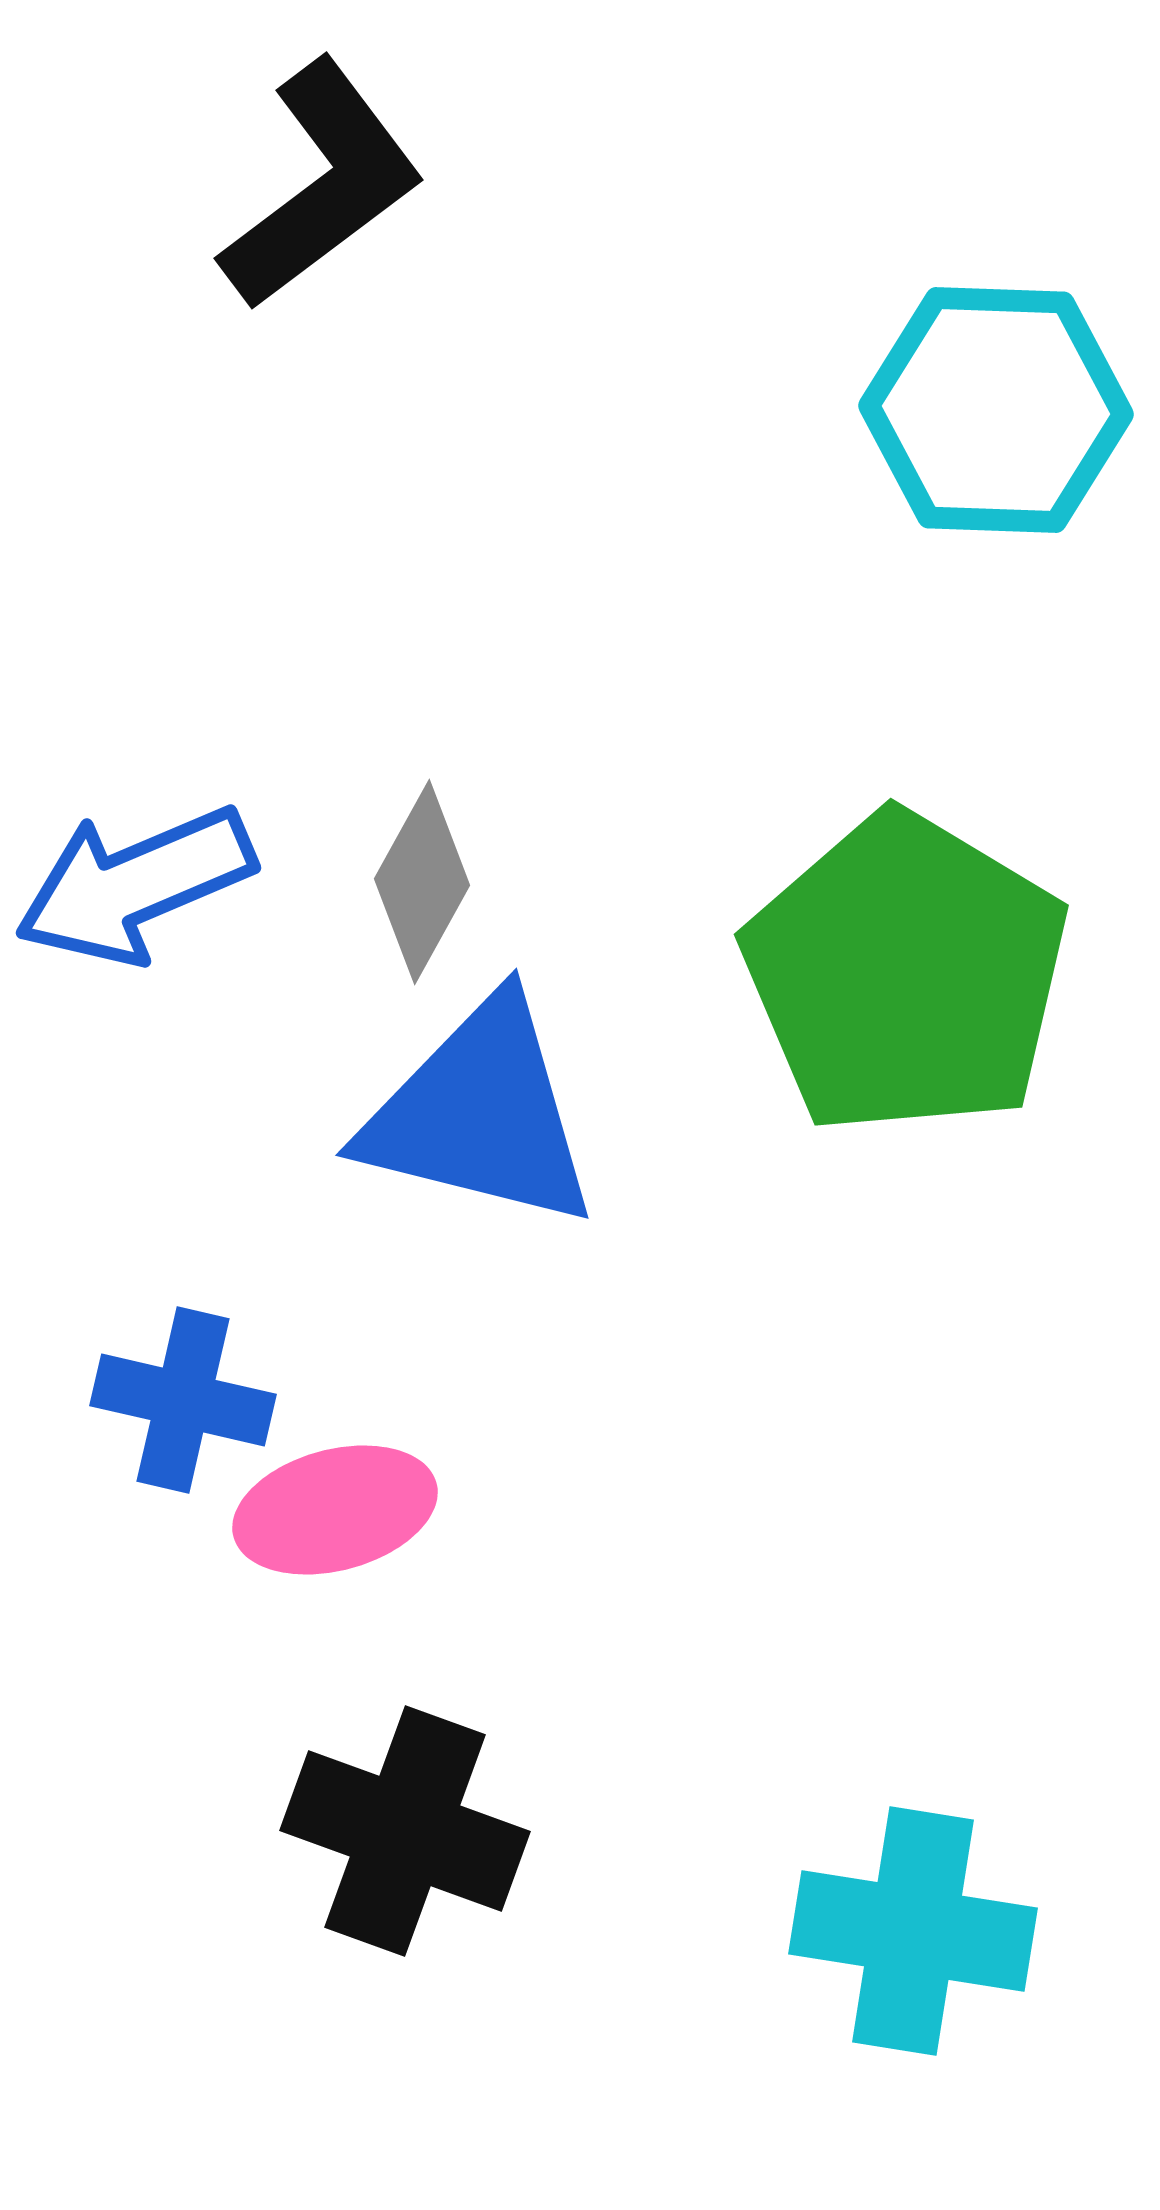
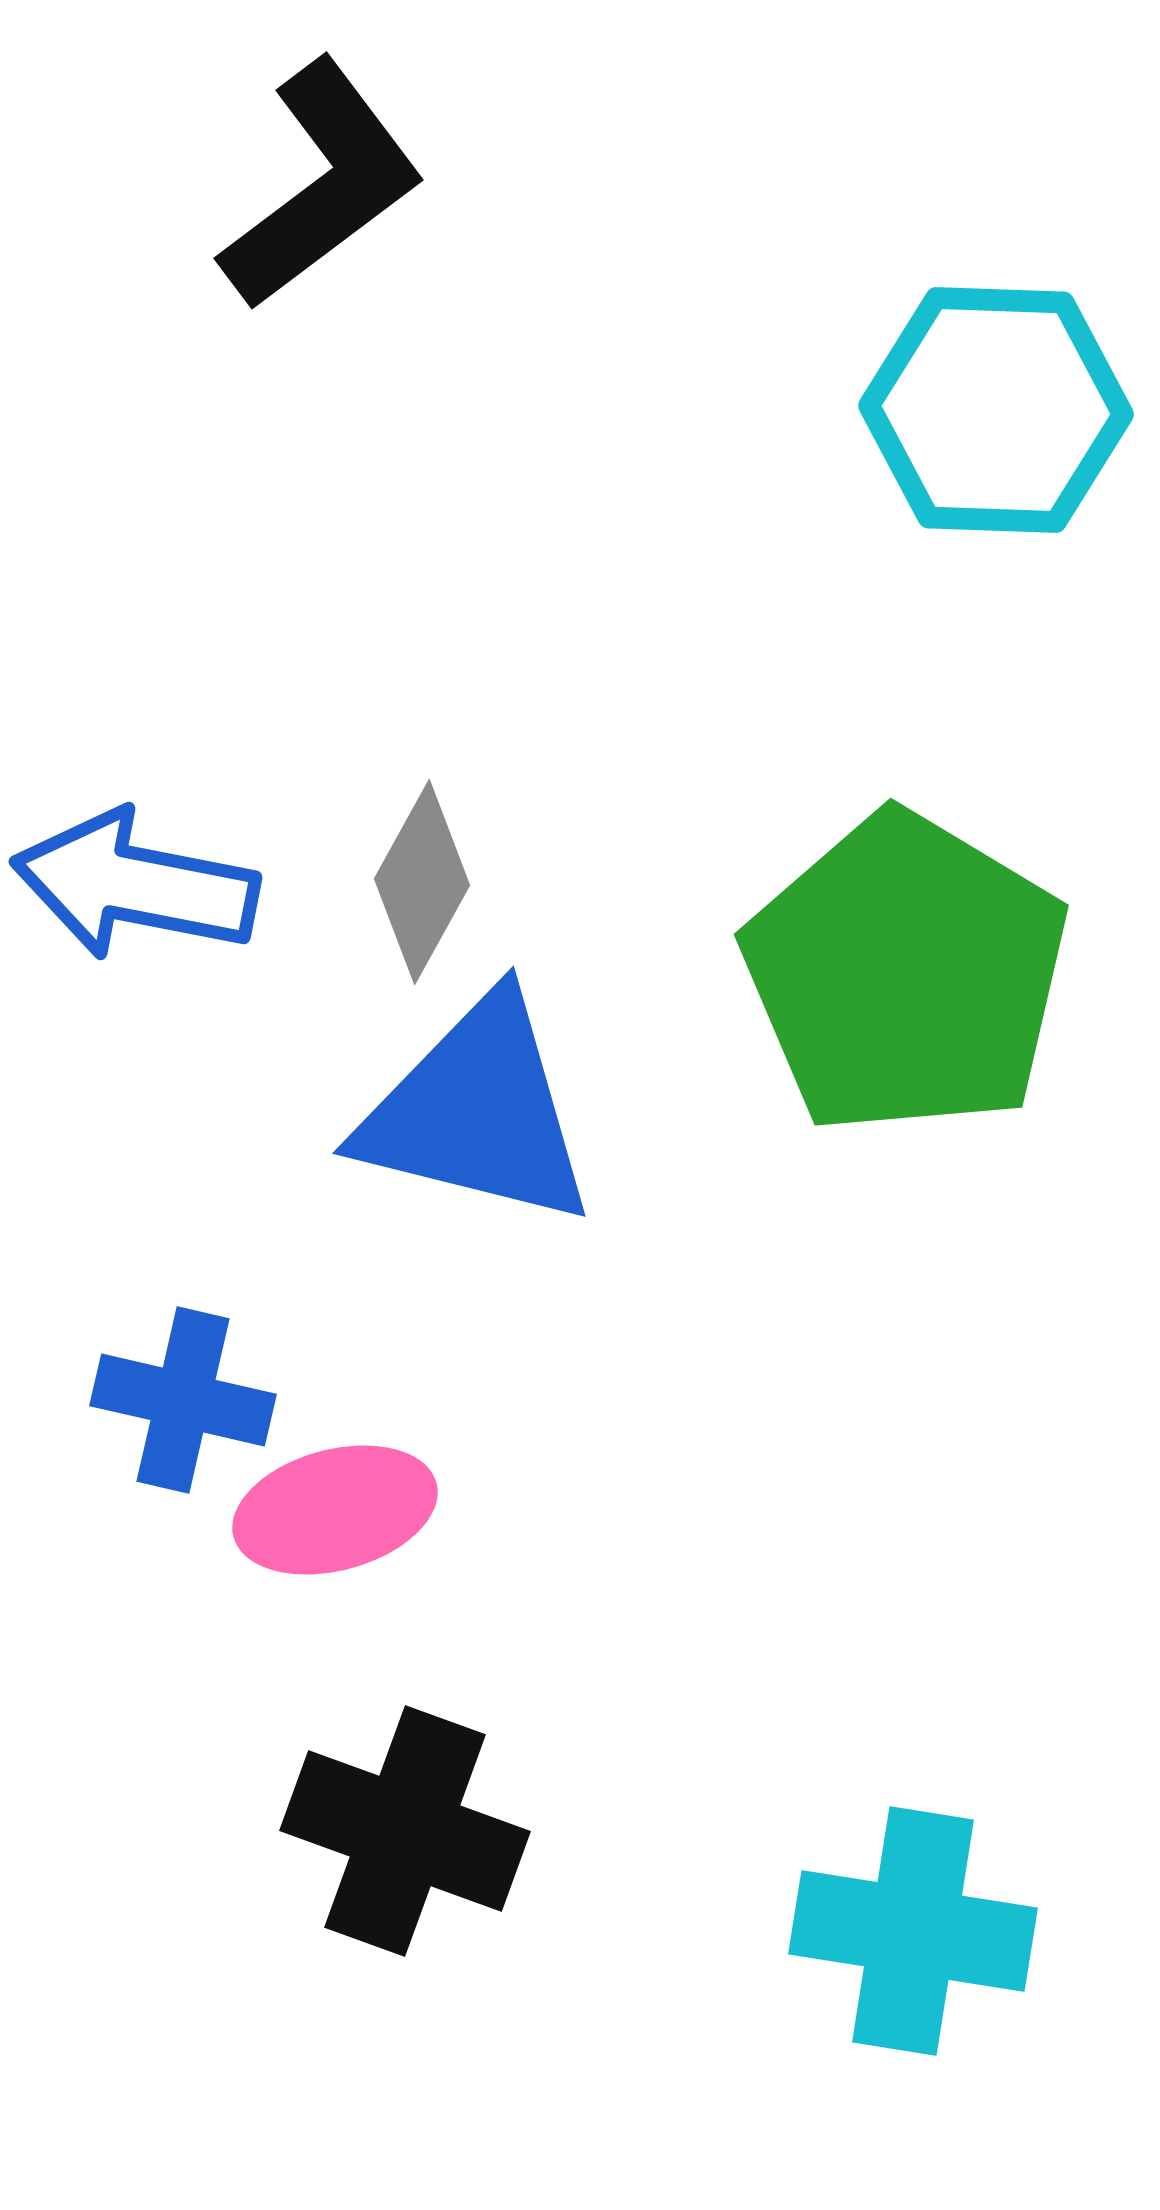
blue arrow: rotated 34 degrees clockwise
blue triangle: moved 3 px left, 2 px up
